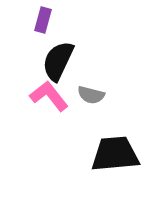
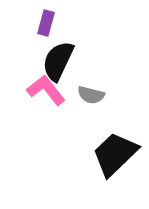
purple rectangle: moved 3 px right, 3 px down
pink L-shape: moved 3 px left, 6 px up
black trapezoid: rotated 39 degrees counterclockwise
